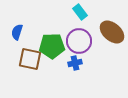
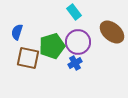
cyan rectangle: moved 6 px left
purple circle: moved 1 px left, 1 px down
green pentagon: rotated 15 degrees counterclockwise
brown square: moved 2 px left, 1 px up
blue cross: rotated 16 degrees counterclockwise
